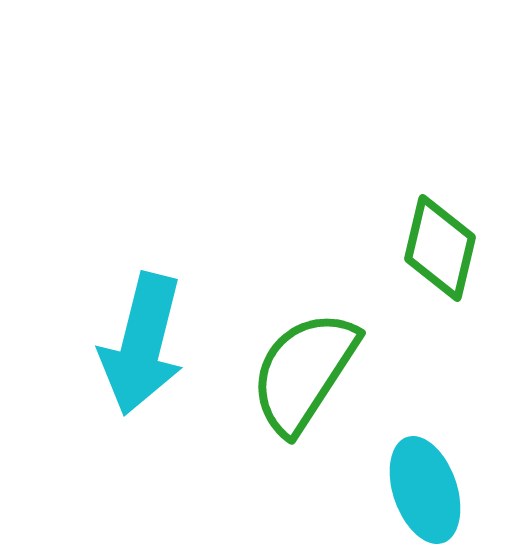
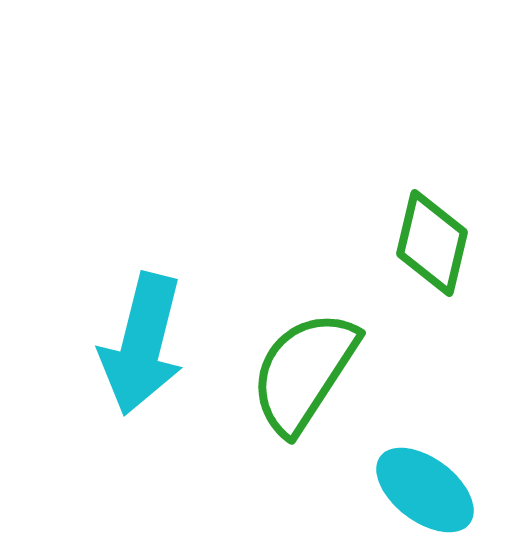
green diamond: moved 8 px left, 5 px up
cyan ellipse: rotated 34 degrees counterclockwise
